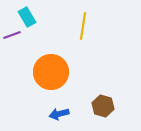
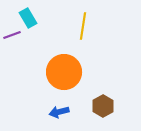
cyan rectangle: moved 1 px right, 1 px down
orange circle: moved 13 px right
brown hexagon: rotated 15 degrees clockwise
blue arrow: moved 2 px up
